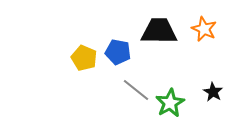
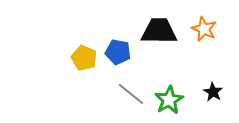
gray line: moved 5 px left, 4 px down
green star: moved 1 px left, 3 px up
